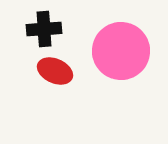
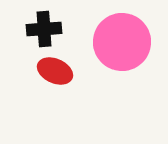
pink circle: moved 1 px right, 9 px up
